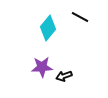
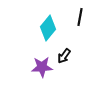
black line: rotated 72 degrees clockwise
black arrow: moved 20 px up; rotated 35 degrees counterclockwise
